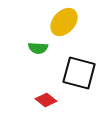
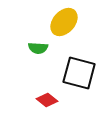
red diamond: moved 1 px right
